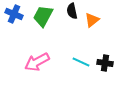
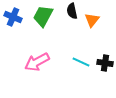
blue cross: moved 1 px left, 3 px down
orange triangle: rotated 14 degrees counterclockwise
